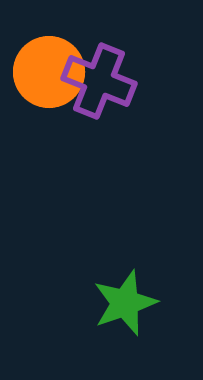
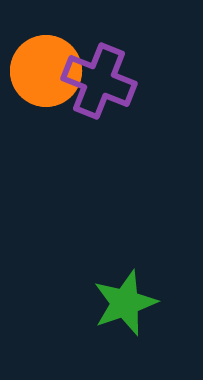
orange circle: moved 3 px left, 1 px up
